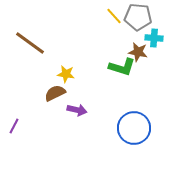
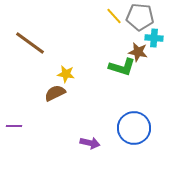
gray pentagon: moved 2 px right
purple arrow: moved 13 px right, 33 px down
purple line: rotated 63 degrees clockwise
